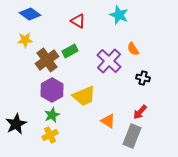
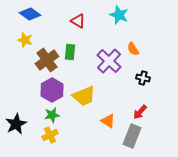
yellow star: rotated 21 degrees clockwise
green rectangle: moved 1 px down; rotated 56 degrees counterclockwise
green star: rotated 14 degrees clockwise
